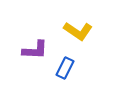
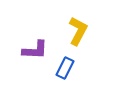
yellow L-shape: rotated 96 degrees counterclockwise
